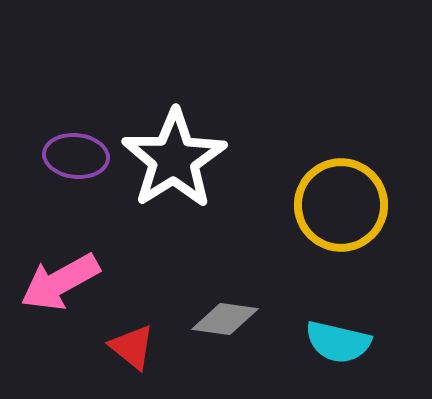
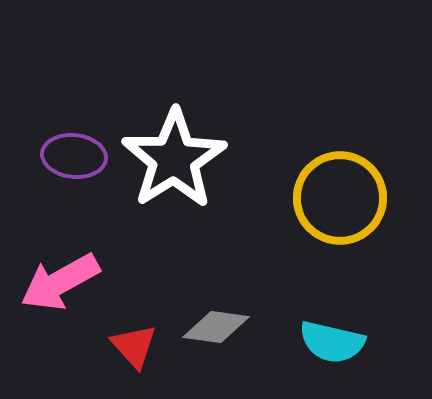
purple ellipse: moved 2 px left
yellow circle: moved 1 px left, 7 px up
gray diamond: moved 9 px left, 8 px down
cyan semicircle: moved 6 px left
red triangle: moved 2 px right, 1 px up; rotated 9 degrees clockwise
